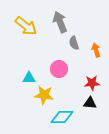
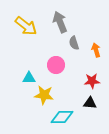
pink circle: moved 3 px left, 4 px up
red star: moved 2 px up
